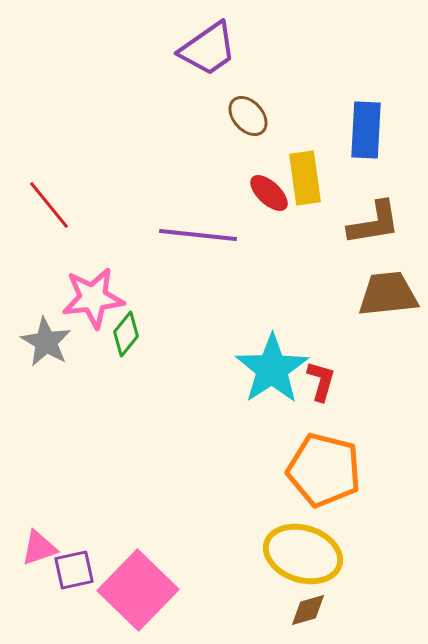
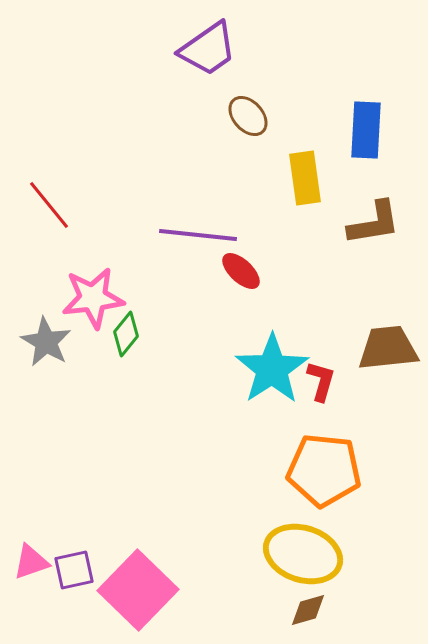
red ellipse: moved 28 px left, 78 px down
brown trapezoid: moved 54 px down
orange pentagon: rotated 8 degrees counterclockwise
pink triangle: moved 8 px left, 14 px down
